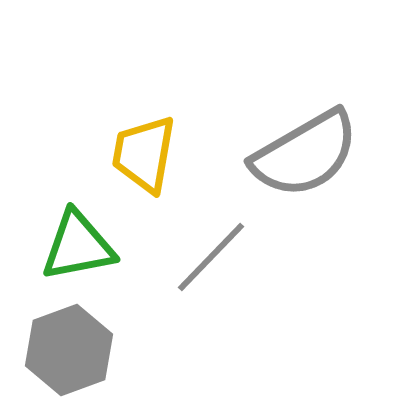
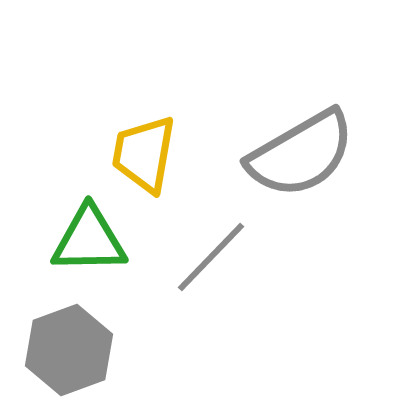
gray semicircle: moved 4 px left
green triangle: moved 11 px right, 6 px up; rotated 10 degrees clockwise
